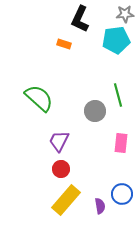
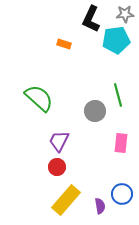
black L-shape: moved 11 px right
red circle: moved 4 px left, 2 px up
